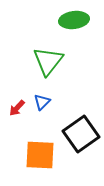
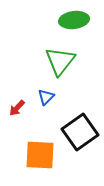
green triangle: moved 12 px right
blue triangle: moved 4 px right, 5 px up
black square: moved 1 px left, 2 px up
